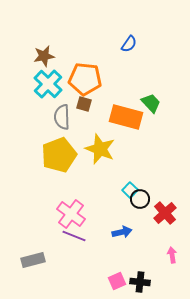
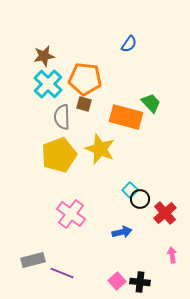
purple line: moved 12 px left, 37 px down
pink square: rotated 18 degrees counterclockwise
